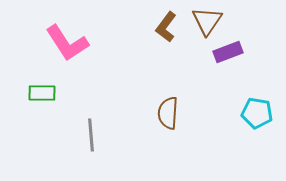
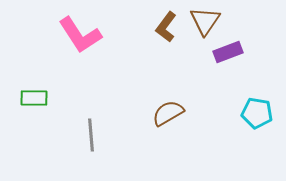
brown triangle: moved 2 px left
pink L-shape: moved 13 px right, 8 px up
green rectangle: moved 8 px left, 5 px down
brown semicircle: rotated 56 degrees clockwise
